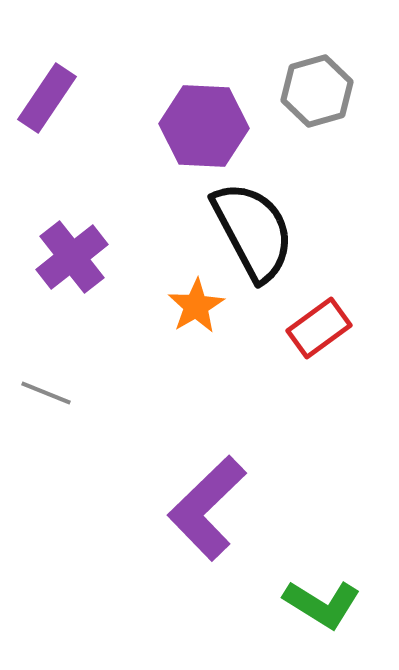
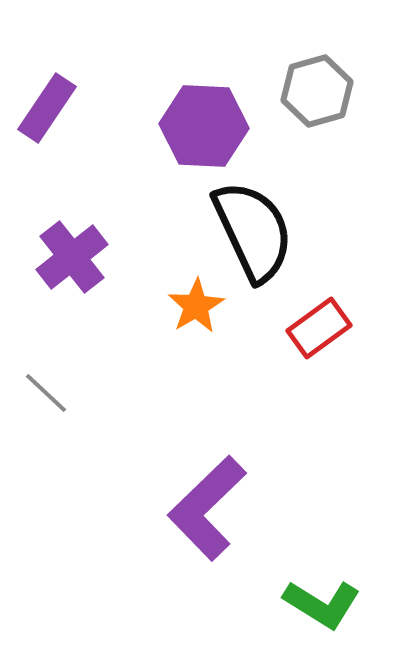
purple rectangle: moved 10 px down
black semicircle: rotated 3 degrees clockwise
gray line: rotated 21 degrees clockwise
